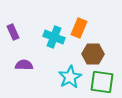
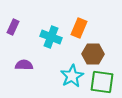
purple rectangle: moved 5 px up; rotated 49 degrees clockwise
cyan cross: moved 3 px left
cyan star: moved 2 px right, 1 px up
